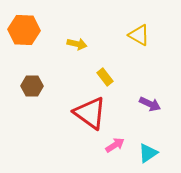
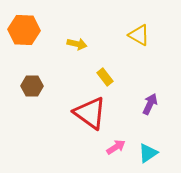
purple arrow: rotated 90 degrees counterclockwise
pink arrow: moved 1 px right, 2 px down
